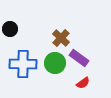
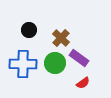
black circle: moved 19 px right, 1 px down
